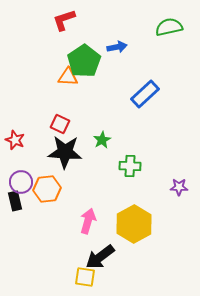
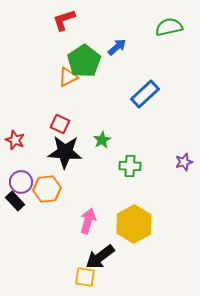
blue arrow: rotated 30 degrees counterclockwise
orange triangle: rotated 30 degrees counterclockwise
purple star: moved 5 px right, 25 px up; rotated 18 degrees counterclockwise
black rectangle: rotated 30 degrees counterclockwise
